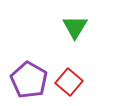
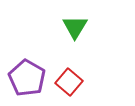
purple pentagon: moved 2 px left, 2 px up
